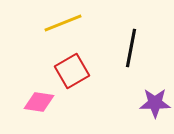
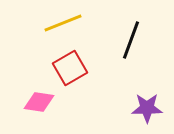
black line: moved 8 px up; rotated 9 degrees clockwise
red square: moved 2 px left, 3 px up
purple star: moved 8 px left, 5 px down
